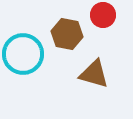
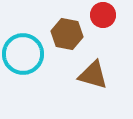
brown triangle: moved 1 px left, 1 px down
